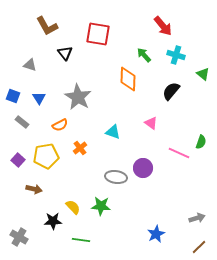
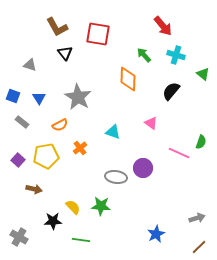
brown L-shape: moved 10 px right, 1 px down
